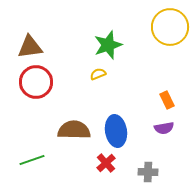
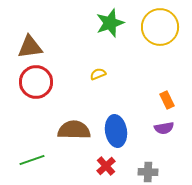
yellow circle: moved 10 px left
green star: moved 2 px right, 22 px up
red cross: moved 3 px down
